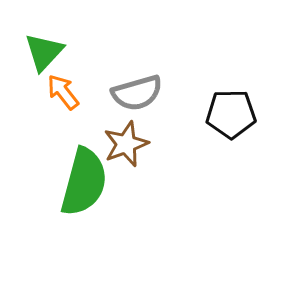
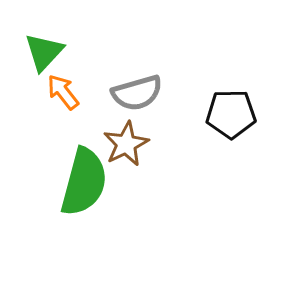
brown star: rotated 6 degrees counterclockwise
